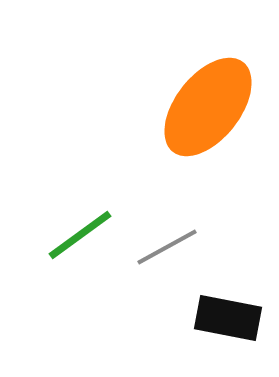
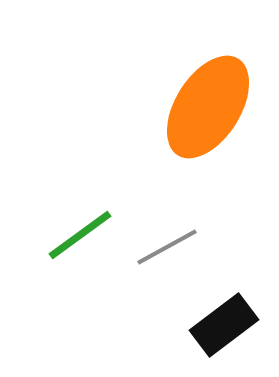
orange ellipse: rotated 6 degrees counterclockwise
black rectangle: moved 4 px left, 7 px down; rotated 48 degrees counterclockwise
